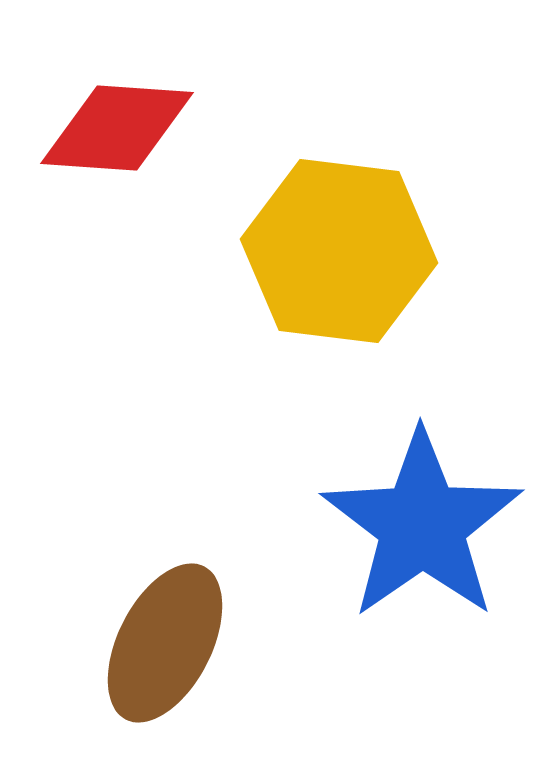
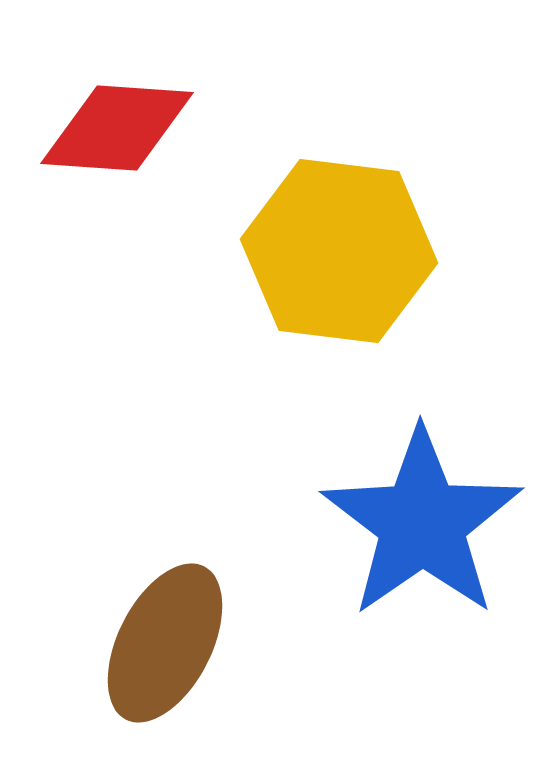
blue star: moved 2 px up
